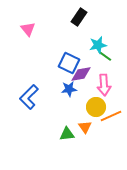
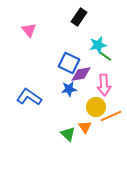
pink triangle: moved 1 px right, 1 px down
blue L-shape: rotated 80 degrees clockwise
green triangle: moved 1 px right; rotated 49 degrees clockwise
